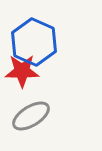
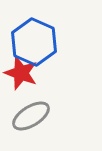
red star: moved 1 px left, 2 px down; rotated 20 degrees clockwise
